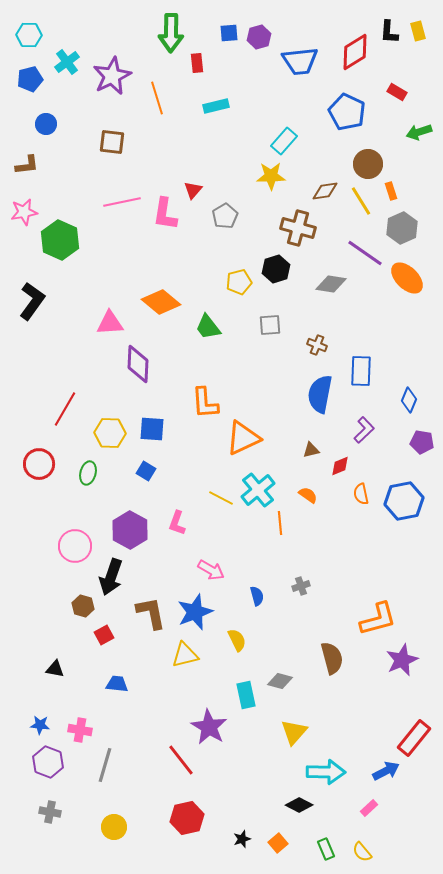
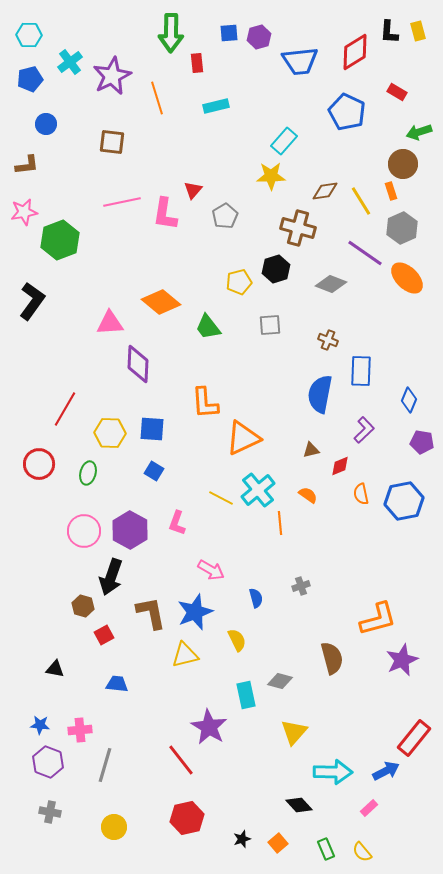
cyan cross at (67, 62): moved 3 px right
brown circle at (368, 164): moved 35 px right
green hexagon at (60, 240): rotated 15 degrees clockwise
gray diamond at (331, 284): rotated 12 degrees clockwise
brown cross at (317, 345): moved 11 px right, 5 px up
blue square at (146, 471): moved 8 px right
pink circle at (75, 546): moved 9 px right, 15 px up
blue semicircle at (257, 596): moved 1 px left, 2 px down
pink cross at (80, 730): rotated 15 degrees counterclockwise
cyan arrow at (326, 772): moved 7 px right
black diamond at (299, 805): rotated 20 degrees clockwise
